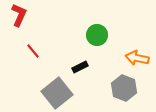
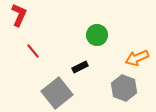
orange arrow: rotated 35 degrees counterclockwise
